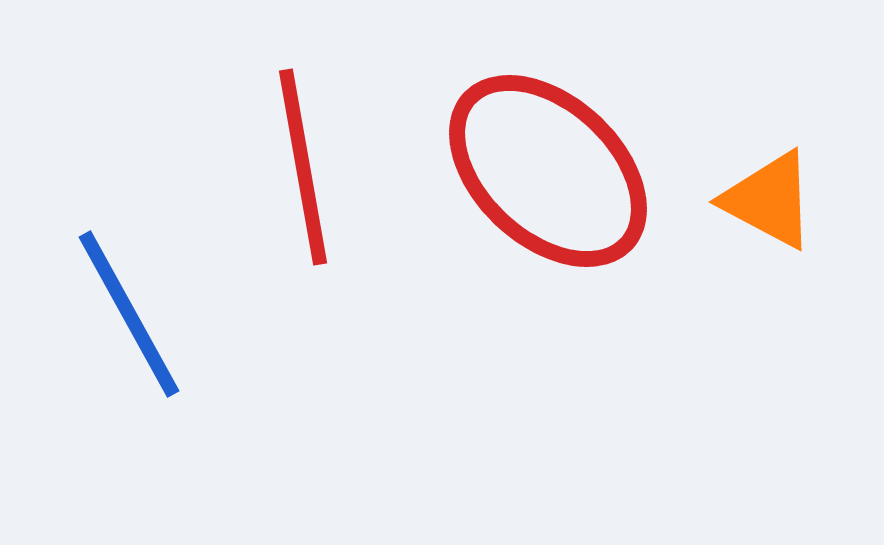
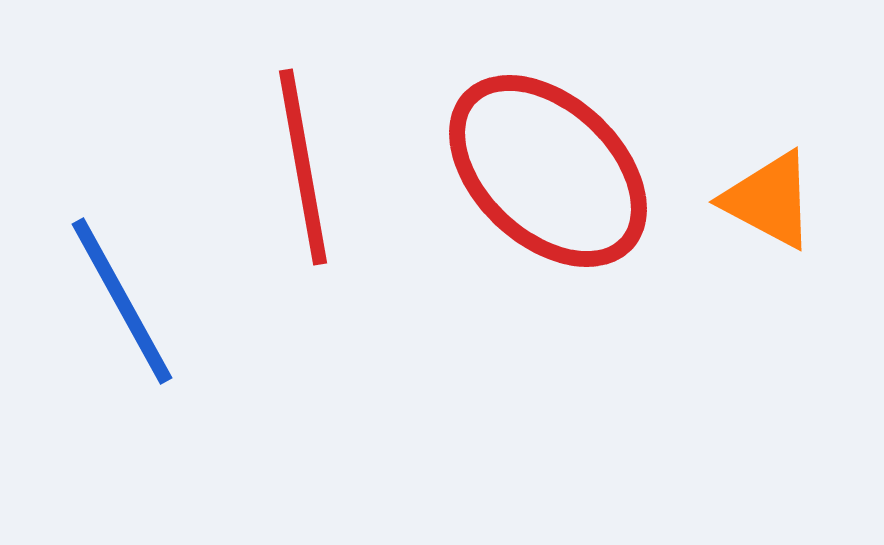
blue line: moved 7 px left, 13 px up
